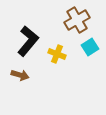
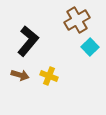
cyan square: rotated 12 degrees counterclockwise
yellow cross: moved 8 px left, 22 px down
